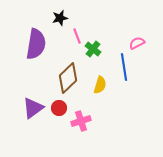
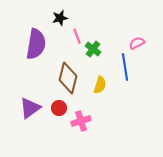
blue line: moved 1 px right
brown diamond: rotated 32 degrees counterclockwise
purple triangle: moved 3 px left
